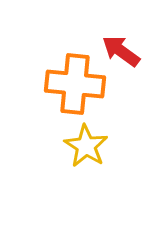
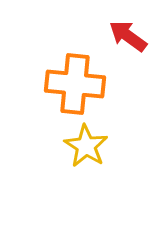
red arrow: moved 7 px right, 15 px up
